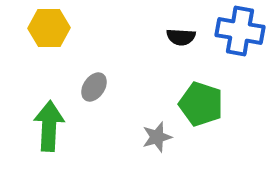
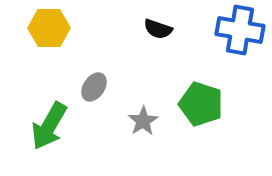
blue cross: moved 1 px up
black semicircle: moved 23 px left, 8 px up; rotated 16 degrees clockwise
green arrow: rotated 153 degrees counterclockwise
gray star: moved 14 px left, 16 px up; rotated 16 degrees counterclockwise
